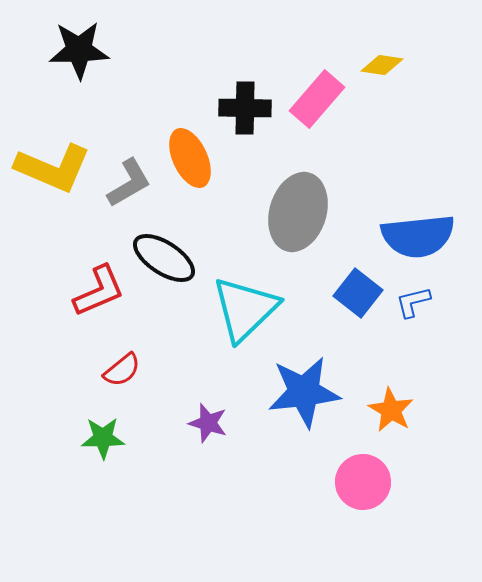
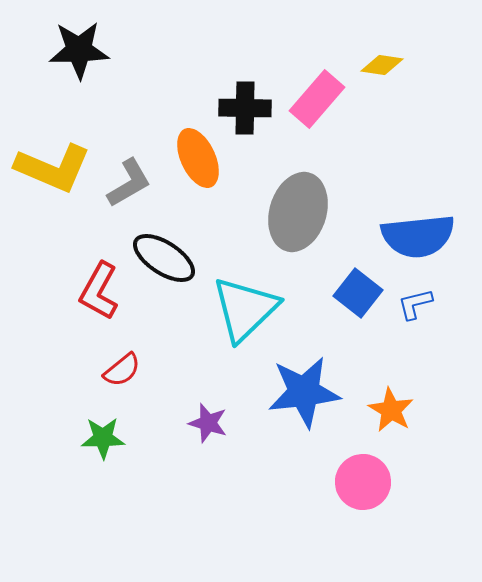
orange ellipse: moved 8 px right
red L-shape: rotated 142 degrees clockwise
blue L-shape: moved 2 px right, 2 px down
